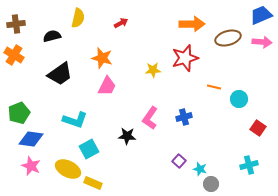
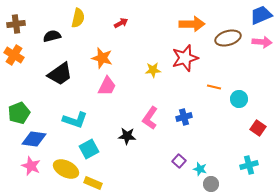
blue diamond: moved 3 px right
yellow ellipse: moved 2 px left
